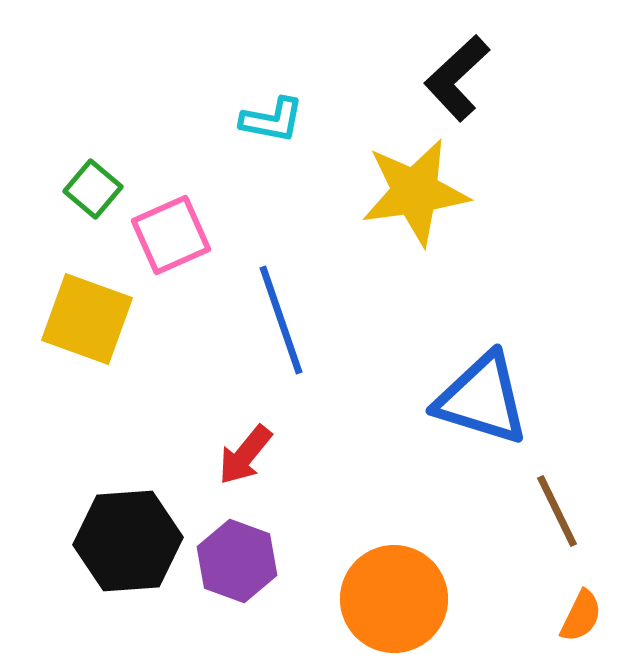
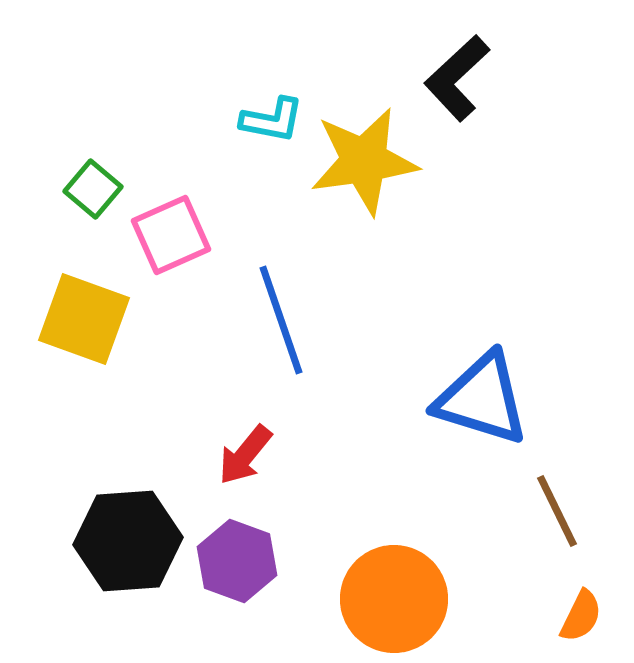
yellow star: moved 51 px left, 31 px up
yellow square: moved 3 px left
